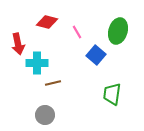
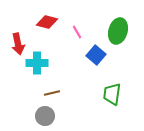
brown line: moved 1 px left, 10 px down
gray circle: moved 1 px down
